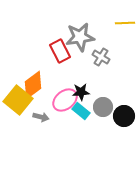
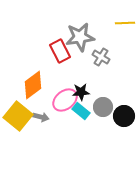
yellow square: moved 16 px down
